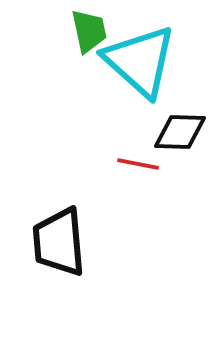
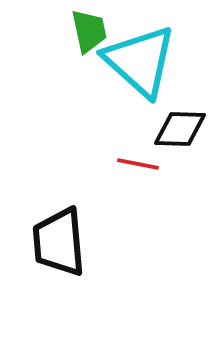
black diamond: moved 3 px up
